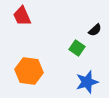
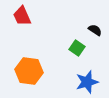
black semicircle: rotated 104 degrees counterclockwise
